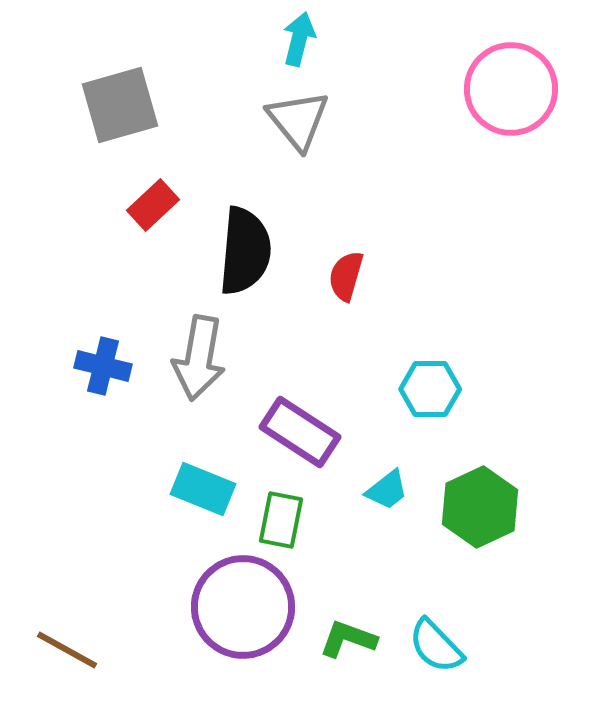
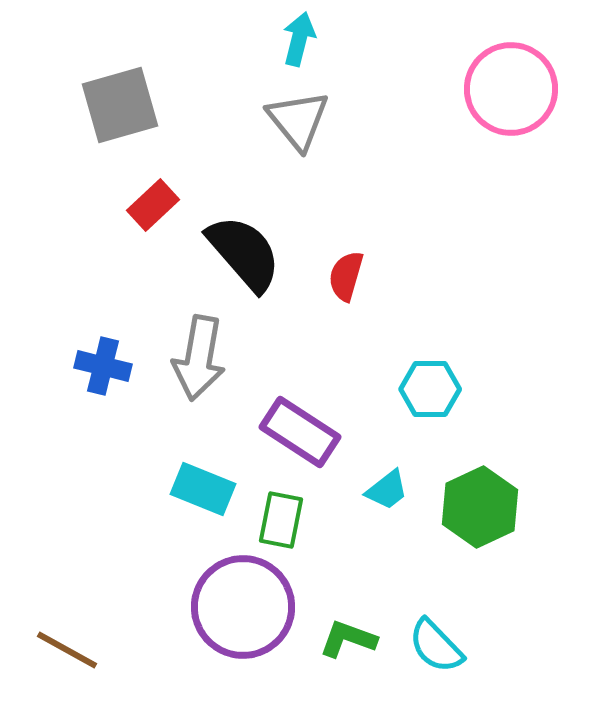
black semicircle: moved 1 px left, 2 px down; rotated 46 degrees counterclockwise
